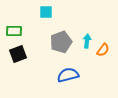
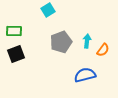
cyan square: moved 2 px right, 2 px up; rotated 32 degrees counterclockwise
black square: moved 2 px left
blue semicircle: moved 17 px right
